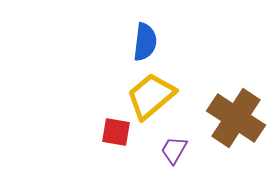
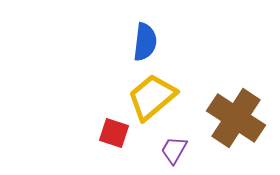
yellow trapezoid: moved 1 px right, 1 px down
red square: moved 2 px left, 1 px down; rotated 8 degrees clockwise
